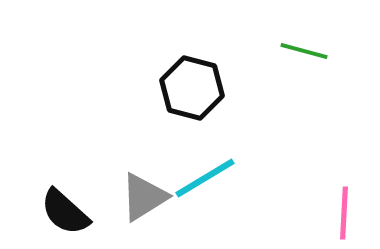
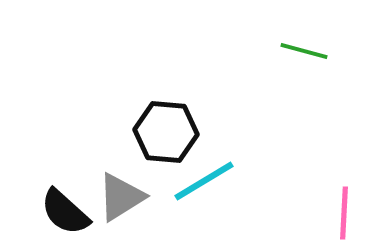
black hexagon: moved 26 px left, 44 px down; rotated 10 degrees counterclockwise
cyan line: moved 1 px left, 3 px down
gray triangle: moved 23 px left
